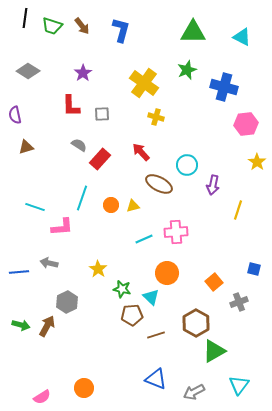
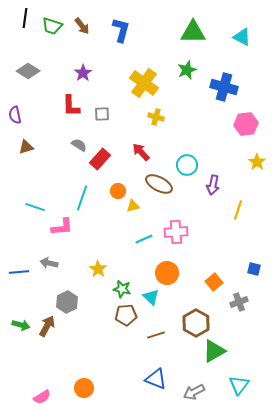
orange circle at (111, 205): moved 7 px right, 14 px up
brown pentagon at (132, 315): moved 6 px left
